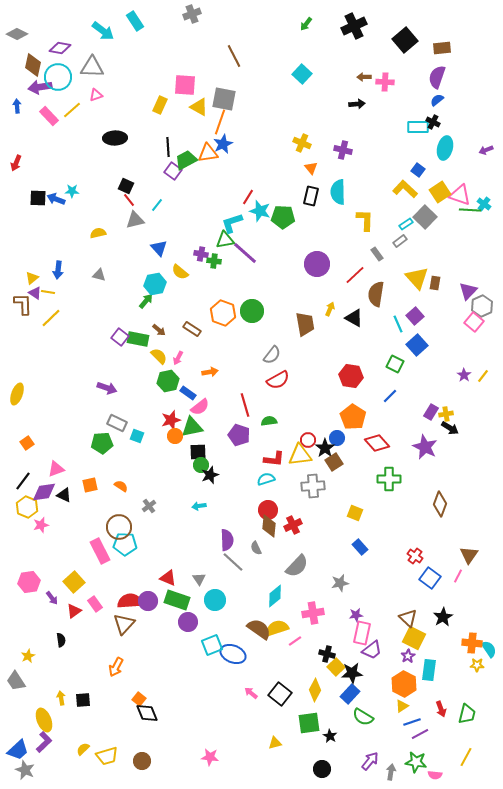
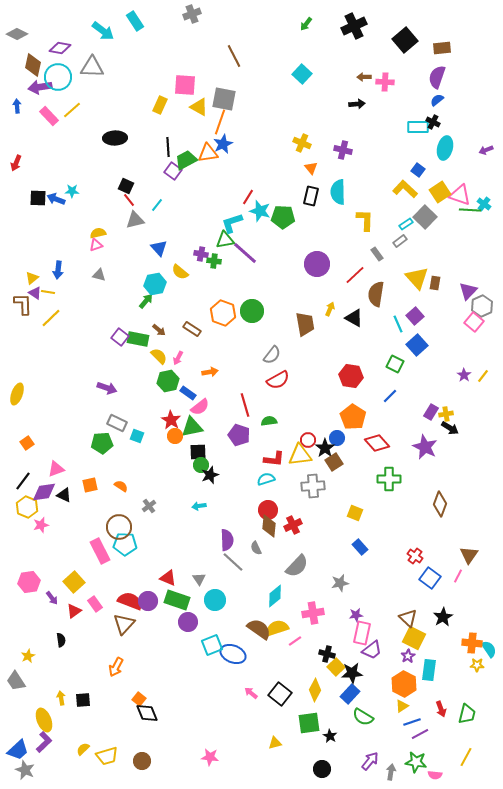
pink triangle at (96, 95): moved 150 px down
red star at (171, 420): rotated 24 degrees counterclockwise
red semicircle at (130, 601): rotated 25 degrees clockwise
